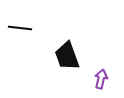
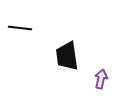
black trapezoid: rotated 12 degrees clockwise
